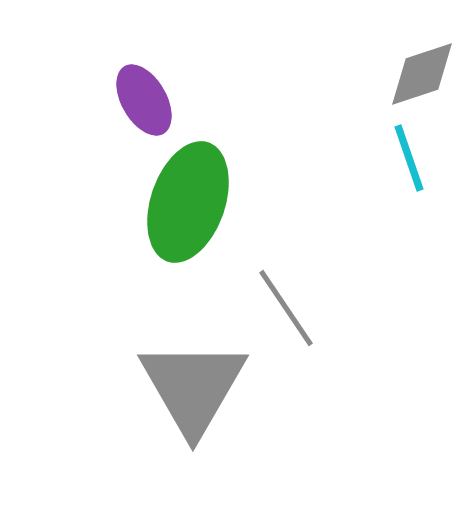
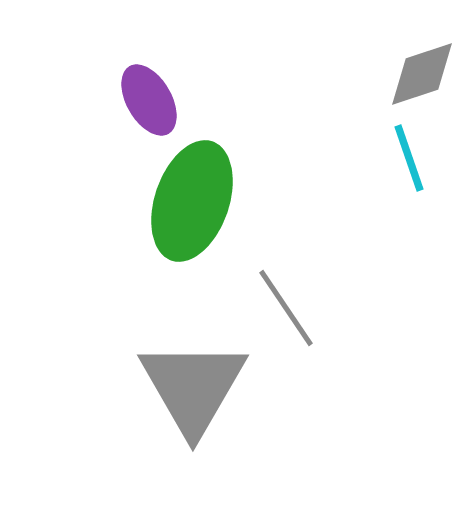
purple ellipse: moved 5 px right
green ellipse: moved 4 px right, 1 px up
